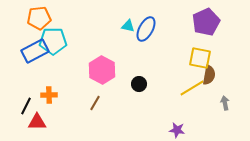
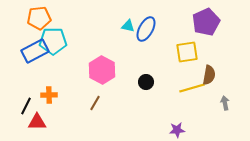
yellow square: moved 13 px left, 6 px up; rotated 20 degrees counterclockwise
black circle: moved 7 px right, 2 px up
yellow line: rotated 15 degrees clockwise
purple star: rotated 14 degrees counterclockwise
